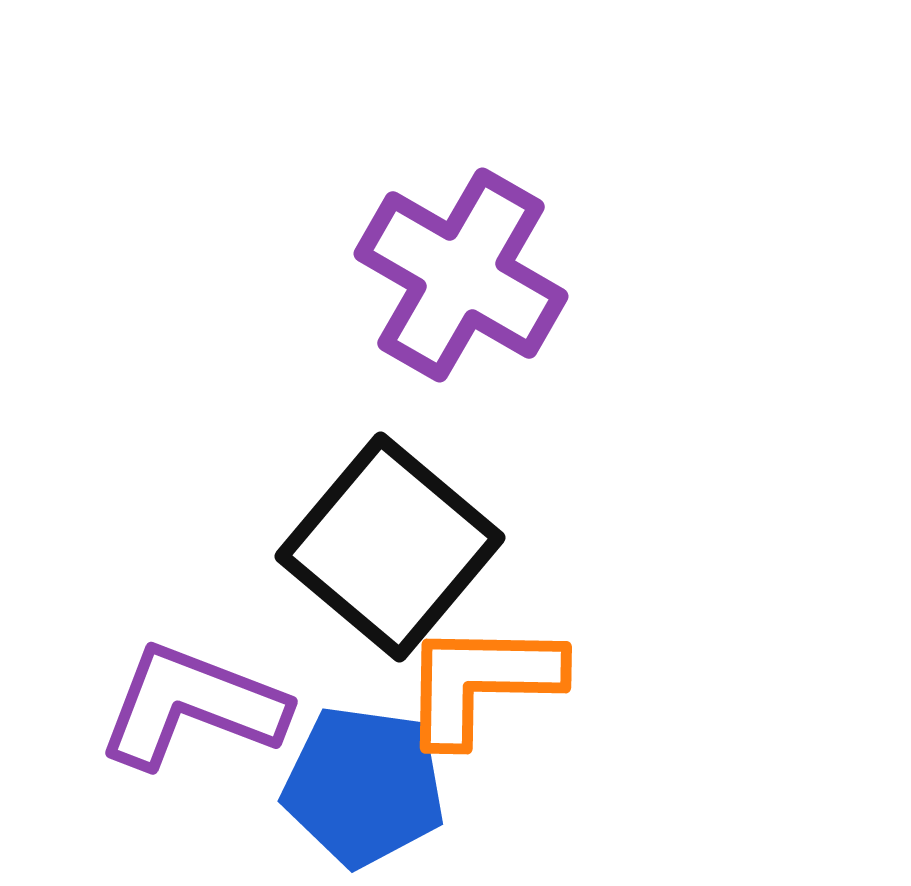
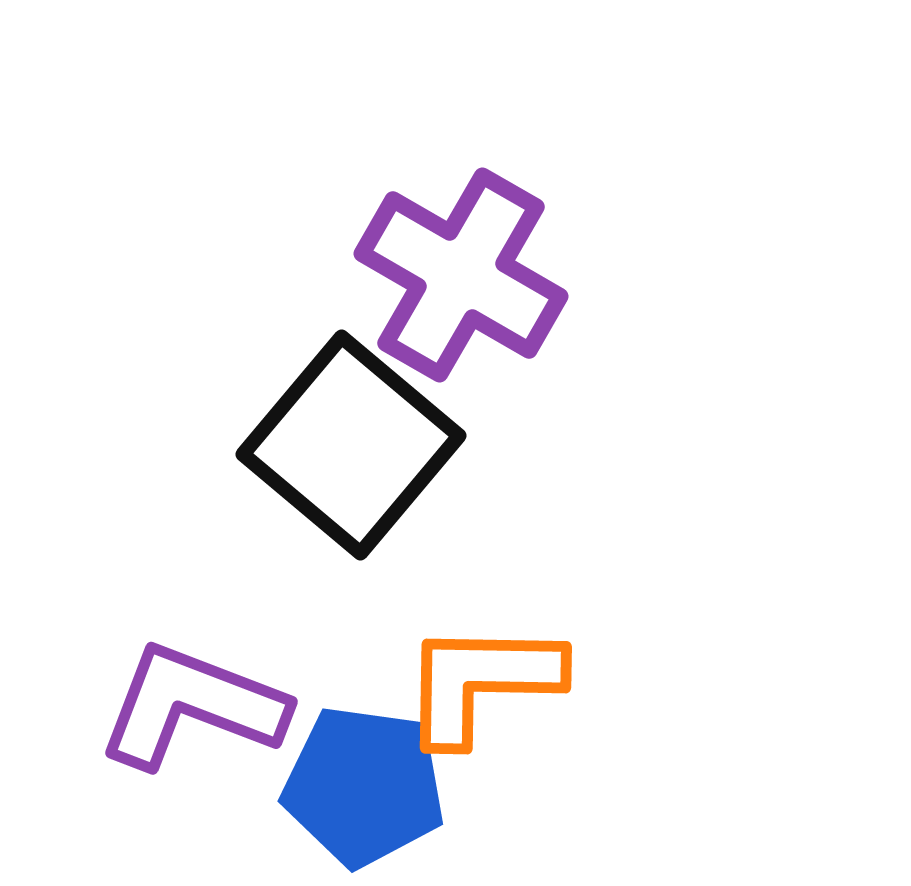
black square: moved 39 px left, 102 px up
